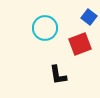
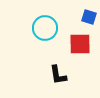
blue square: rotated 21 degrees counterclockwise
red square: rotated 20 degrees clockwise
